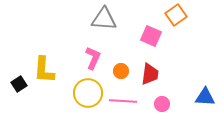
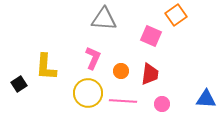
yellow L-shape: moved 2 px right, 3 px up
blue triangle: moved 1 px right, 2 px down
